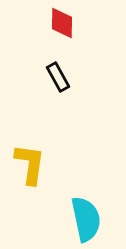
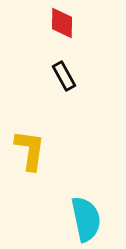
black rectangle: moved 6 px right, 1 px up
yellow L-shape: moved 14 px up
